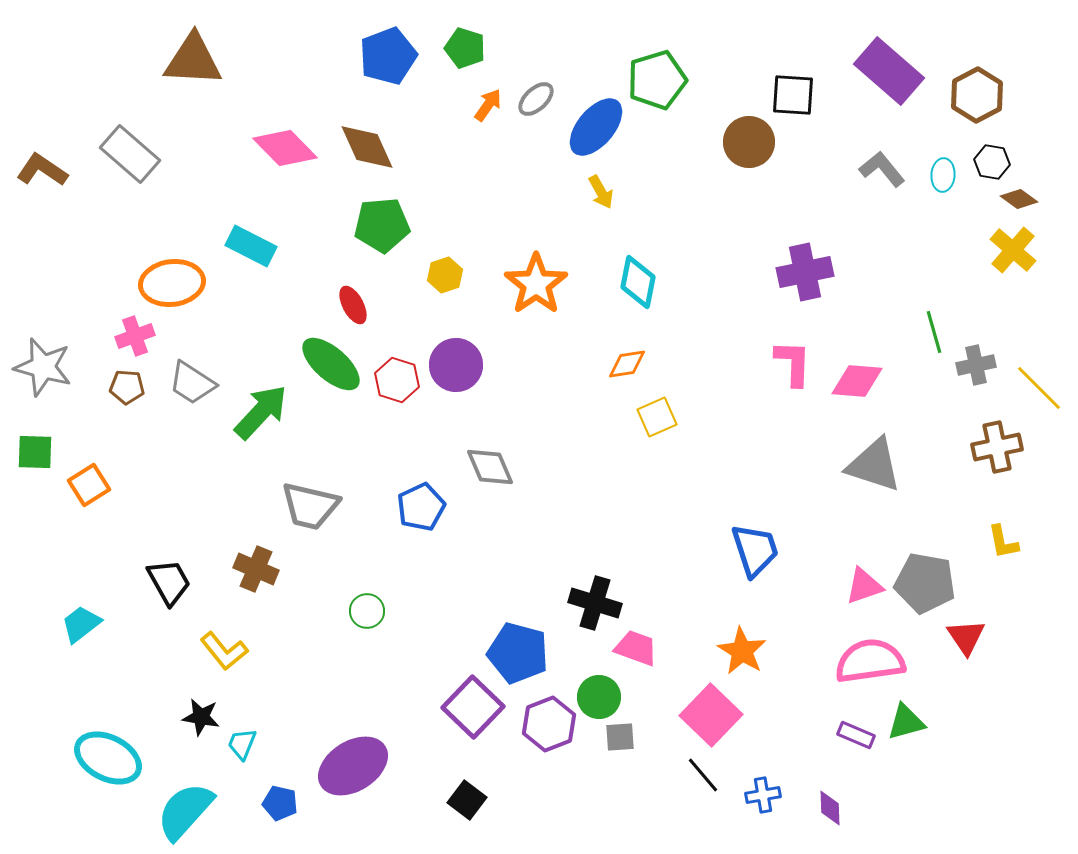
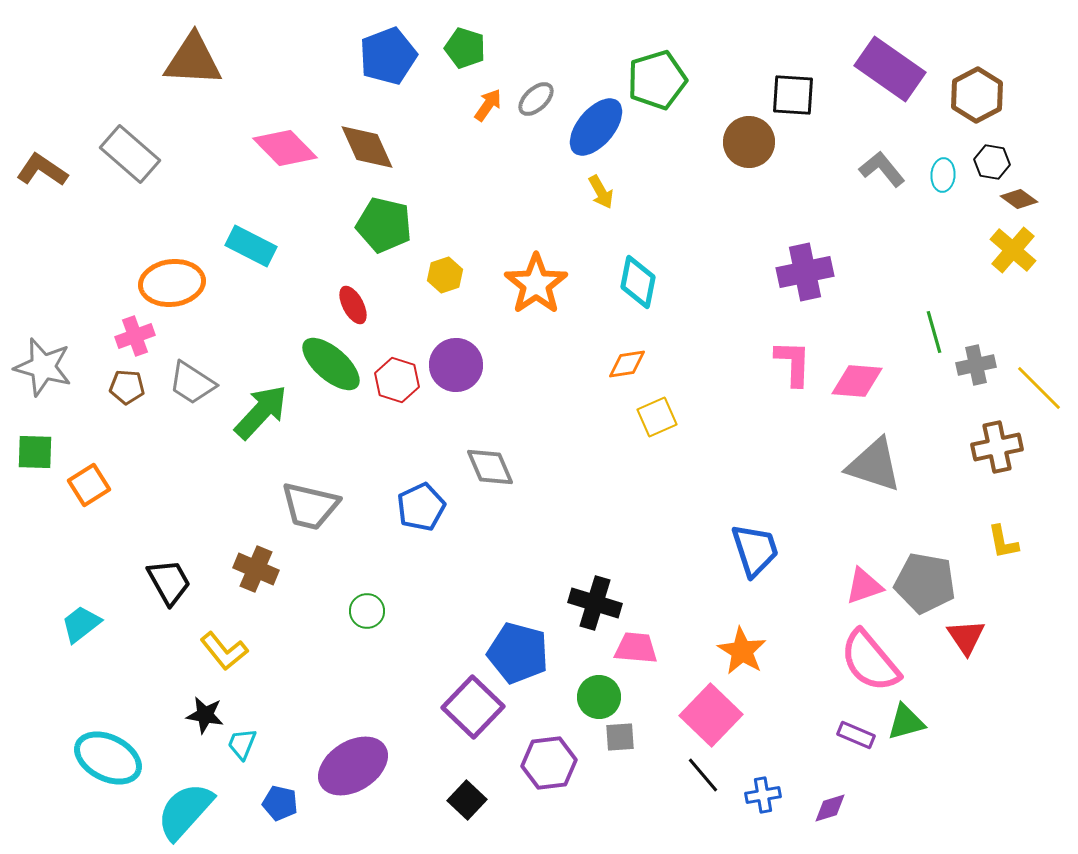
purple rectangle at (889, 71): moved 1 px right, 2 px up; rotated 6 degrees counterclockwise
green pentagon at (382, 225): moved 2 px right; rotated 18 degrees clockwise
pink trapezoid at (636, 648): rotated 15 degrees counterclockwise
pink semicircle at (870, 661): rotated 122 degrees counterclockwise
black star at (201, 717): moved 4 px right, 2 px up
purple hexagon at (549, 724): moved 39 px down; rotated 14 degrees clockwise
black square at (467, 800): rotated 6 degrees clockwise
purple diamond at (830, 808): rotated 75 degrees clockwise
